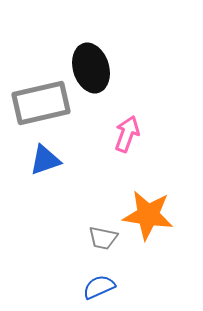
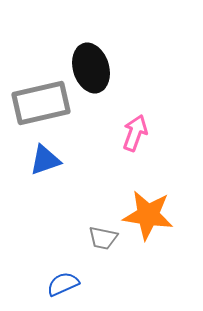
pink arrow: moved 8 px right, 1 px up
blue semicircle: moved 36 px left, 3 px up
